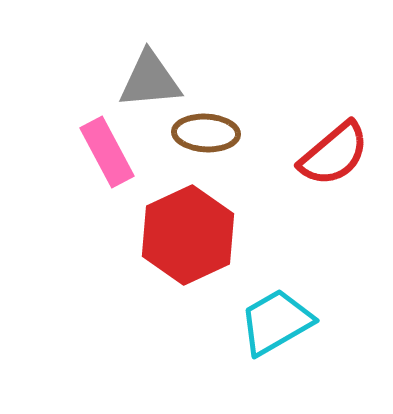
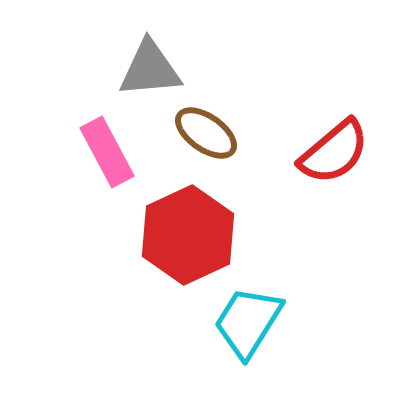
gray triangle: moved 11 px up
brown ellipse: rotated 32 degrees clockwise
red semicircle: moved 2 px up
cyan trapezoid: moved 28 px left; rotated 28 degrees counterclockwise
